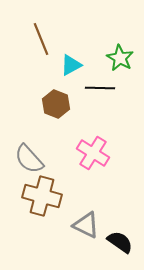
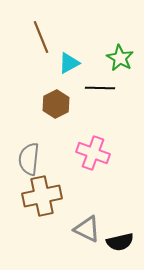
brown line: moved 2 px up
cyan triangle: moved 2 px left, 2 px up
brown hexagon: rotated 12 degrees clockwise
pink cross: rotated 12 degrees counterclockwise
gray semicircle: rotated 48 degrees clockwise
brown cross: rotated 27 degrees counterclockwise
gray triangle: moved 1 px right, 4 px down
black semicircle: rotated 132 degrees clockwise
